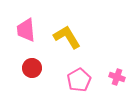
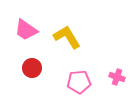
pink trapezoid: rotated 50 degrees counterclockwise
pink pentagon: moved 2 px down; rotated 25 degrees clockwise
